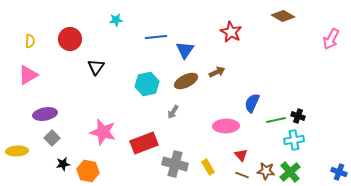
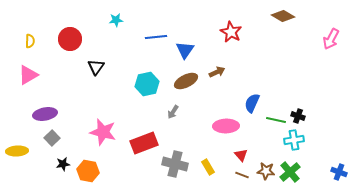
green line: rotated 24 degrees clockwise
